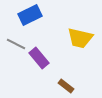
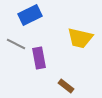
purple rectangle: rotated 30 degrees clockwise
